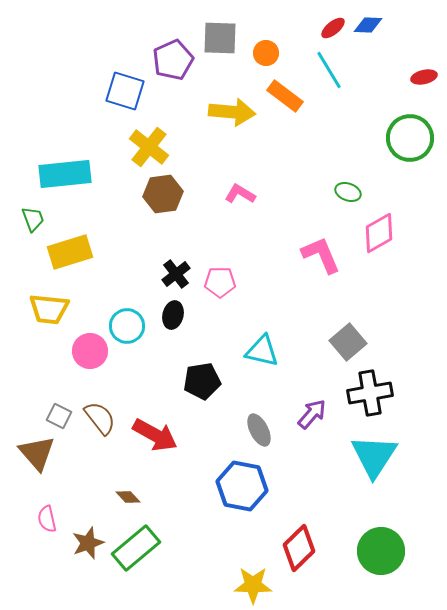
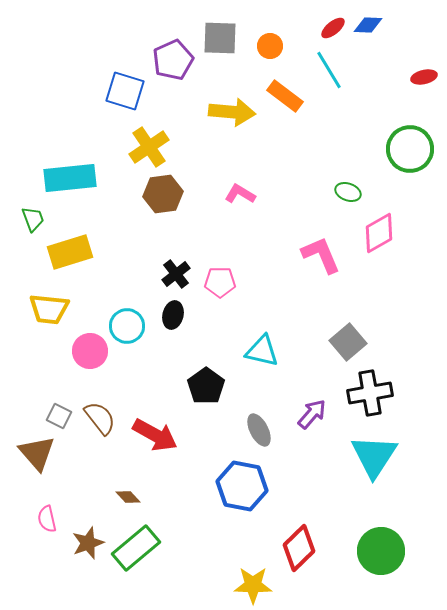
orange circle at (266, 53): moved 4 px right, 7 px up
green circle at (410, 138): moved 11 px down
yellow cross at (149, 147): rotated 18 degrees clockwise
cyan rectangle at (65, 174): moved 5 px right, 4 px down
black pentagon at (202, 381): moved 4 px right, 5 px down; rotated 27 degrees counterclockwise
